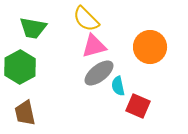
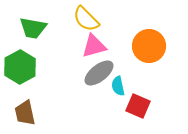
orange circle: moved 1 px left, 1 px up
